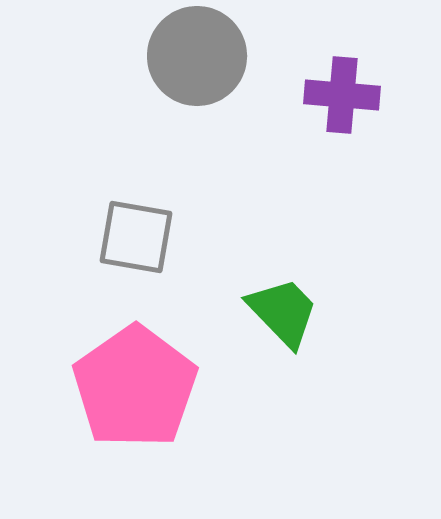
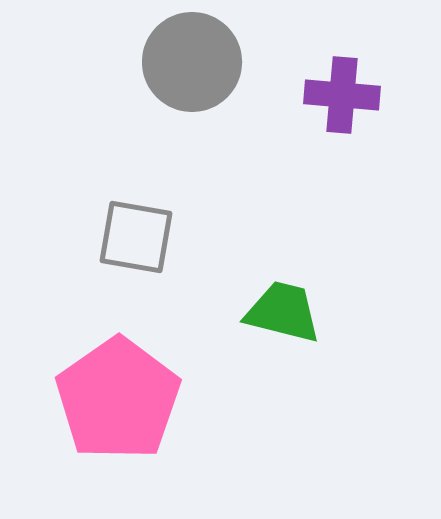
gray circle: moved 5 px left, 6 px down
green trapezoid: rotated 32 degrees counterclockwise
pink pentagon: moved 17 px left, 12 px down
